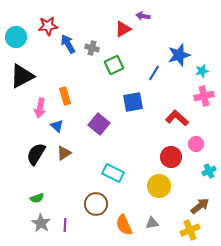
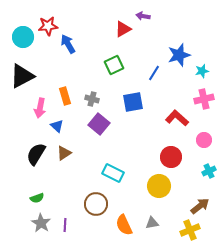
cyan circle: moved 7 px right
gray cross: moved 51 px down
pink cross: moved 3 px down
pink circle: moved 8 px right, 4 px up
